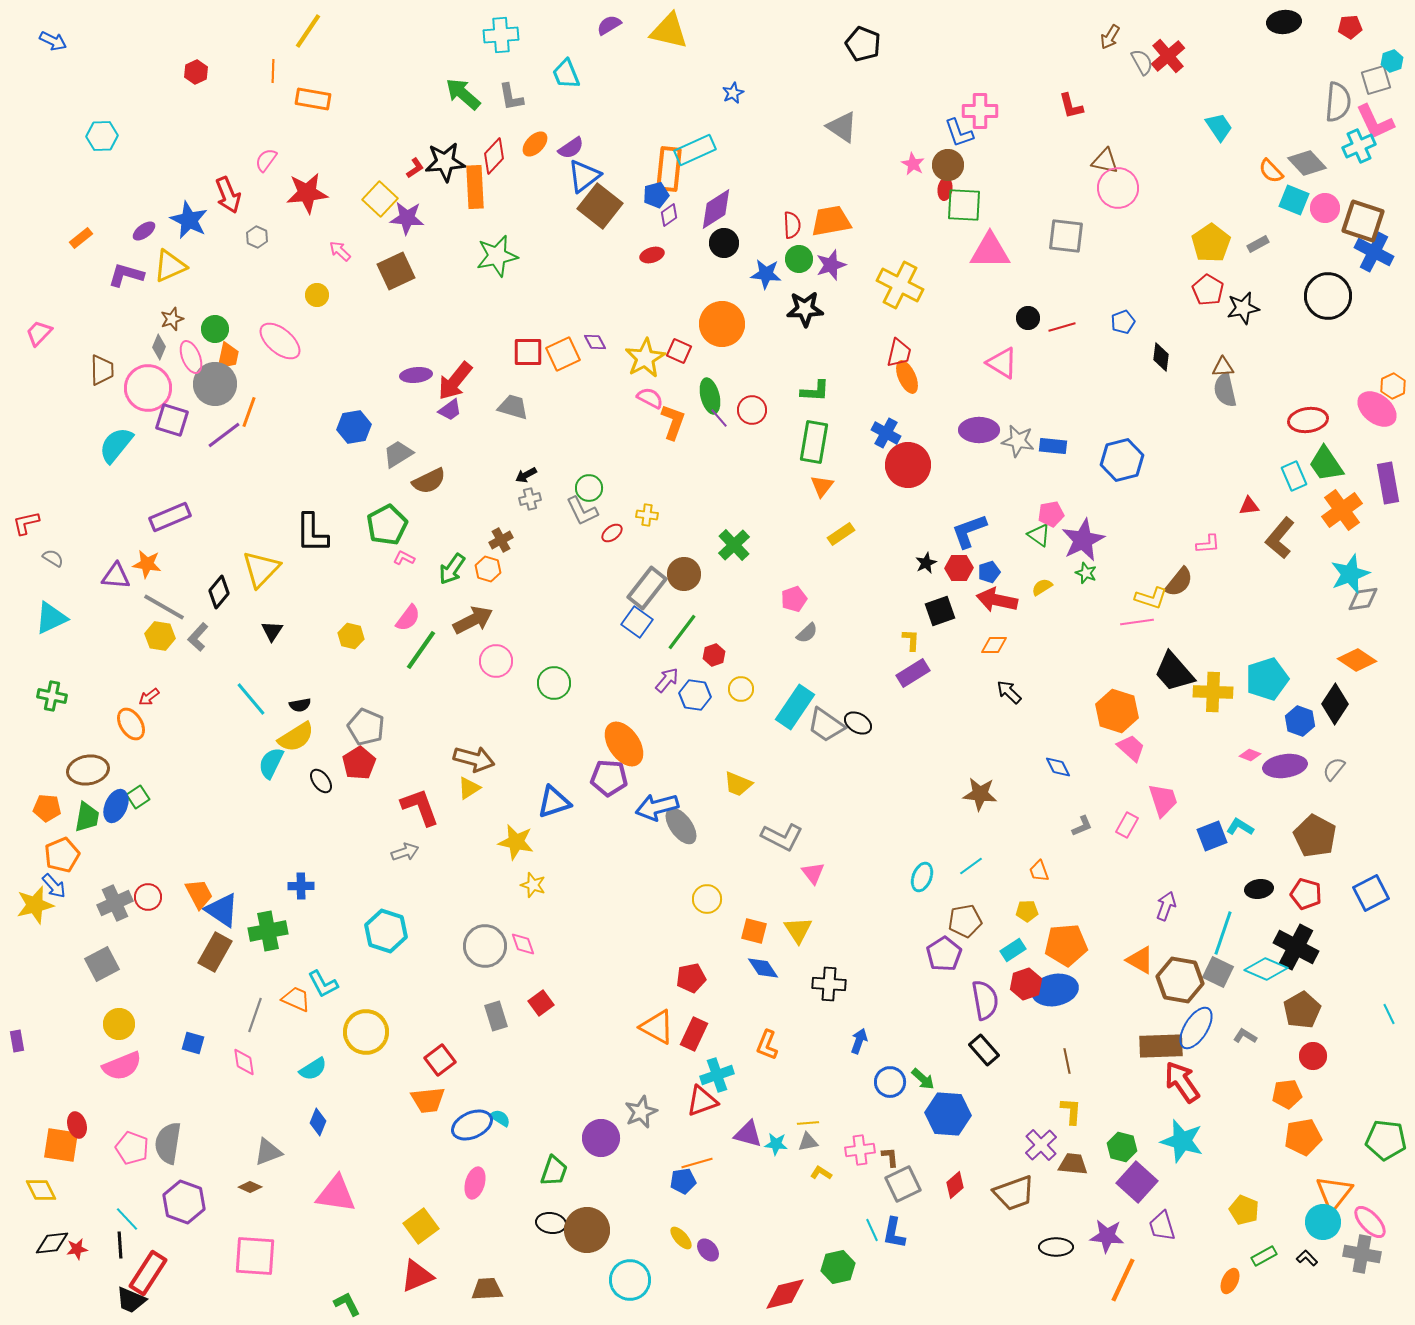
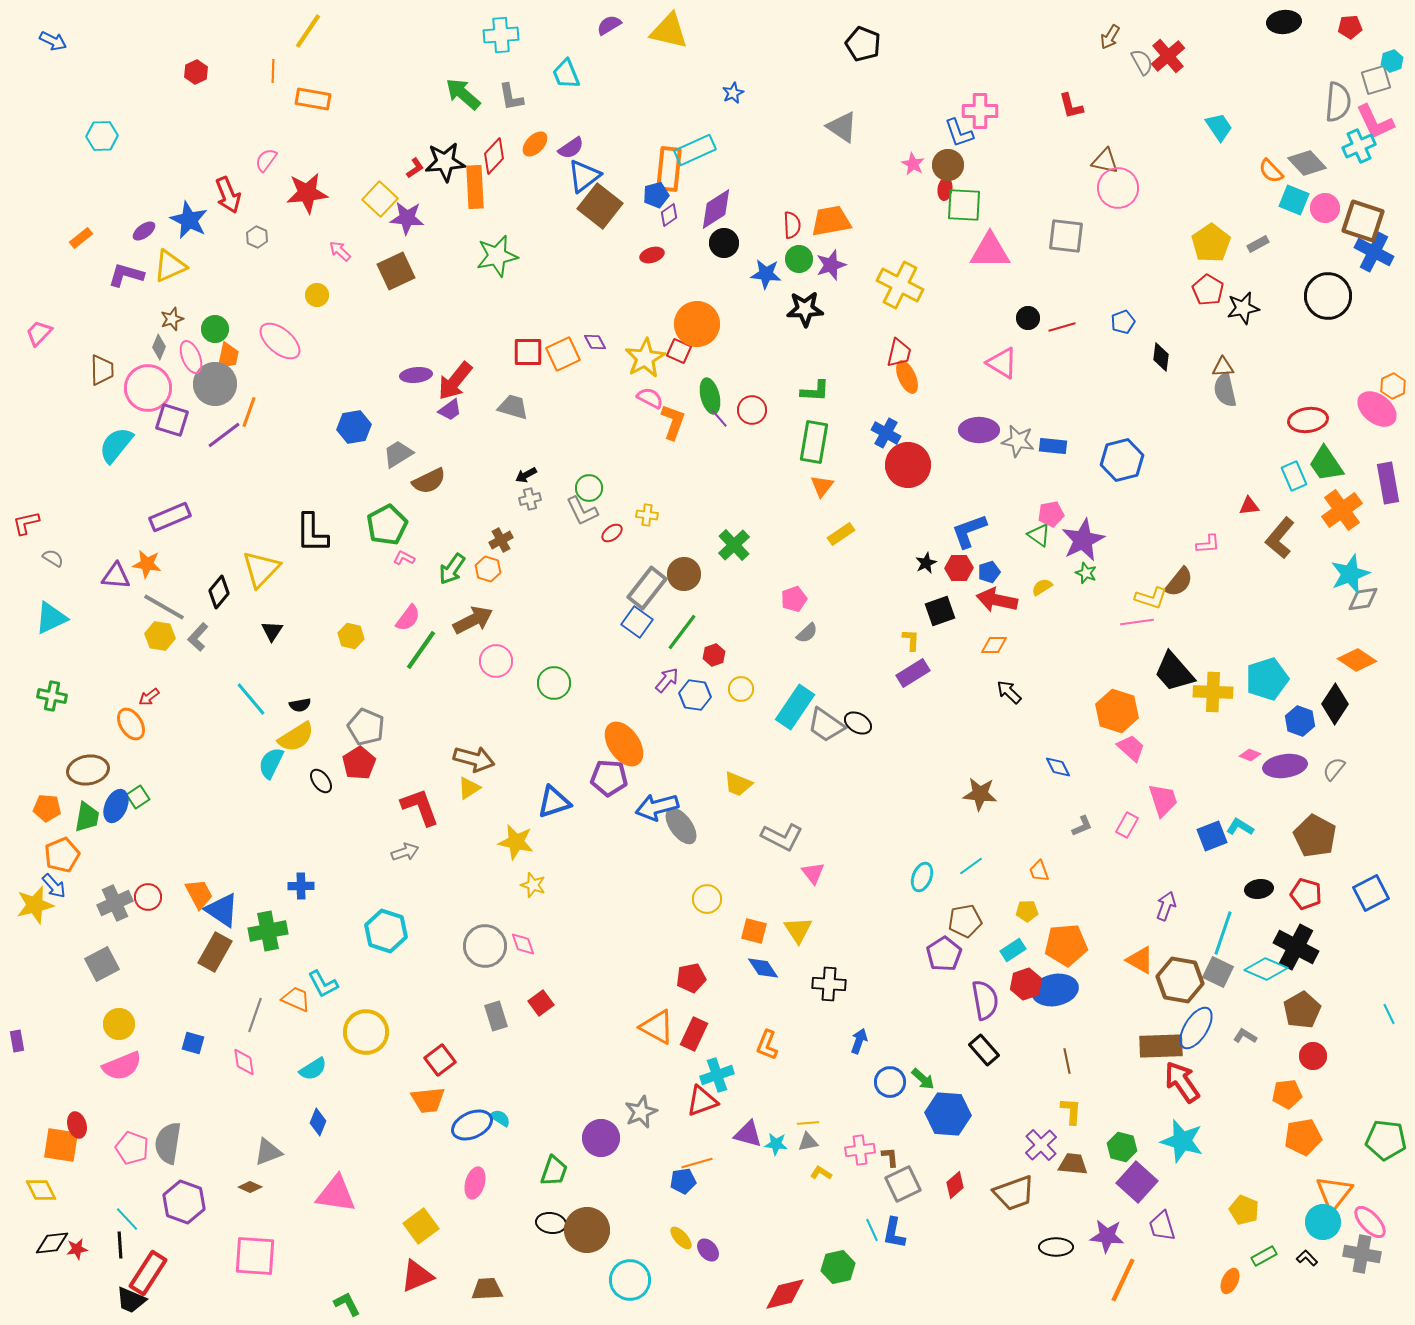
orange circle at (722, 324): moved 25 px left
